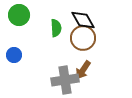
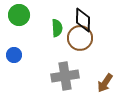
black diamond: rotated 30 degrees clockwise
green semicircle: moved 1 px right
brown circle: moved 3 px left
brown arrow: moved 22 px right, 13 px down
gray cross: moved 4 px up
